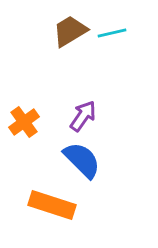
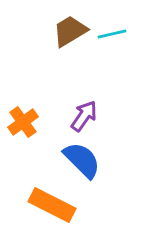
cyan line: moved 1 px down
purple arrow: moved 1 px right
orange cross: moved 1 px left
orange rectangle: rotated 9 degrees clockwise
